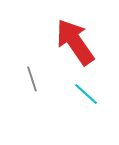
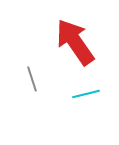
cyan line: rotated 56 degrees counterclockwise
